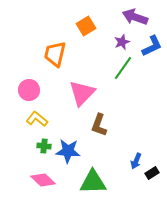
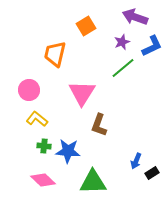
green line: rotated 15 degrees clockwise
pink triangle: rotated 12 degrees counterclockwise
